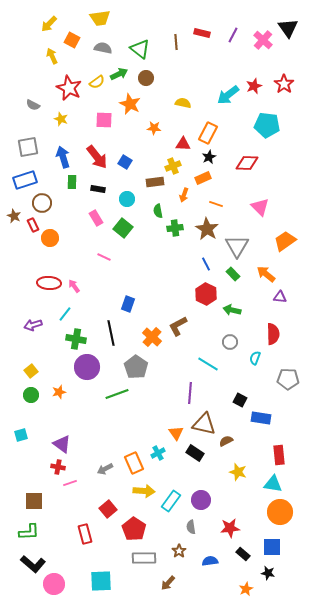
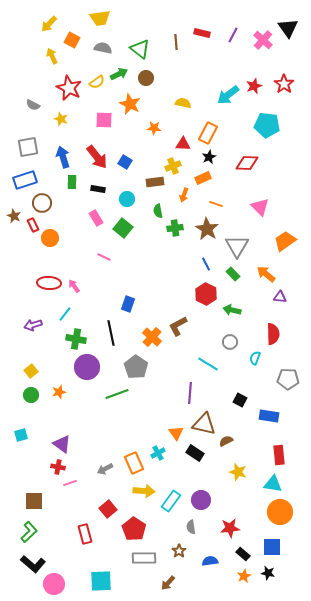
blue rectangle at (261, 418): moved 8 px right, 2 px up
green L-shape at (29, 532): rotated 40 degrees counterclockwise
orange star at (246, 589): moved 2 px left, 13 px up
